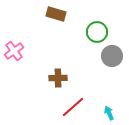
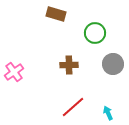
green circle: moved 2 px left, 1 px down
pink cross: moved 21 px down
gray circle: moved 1 px right, 8 px down
brown cross: moved 11 px right, 13 px up
cyan arrow: moved 1 px left
